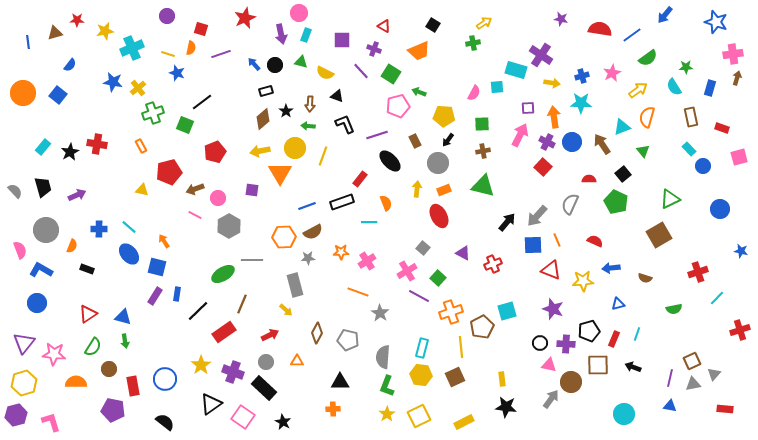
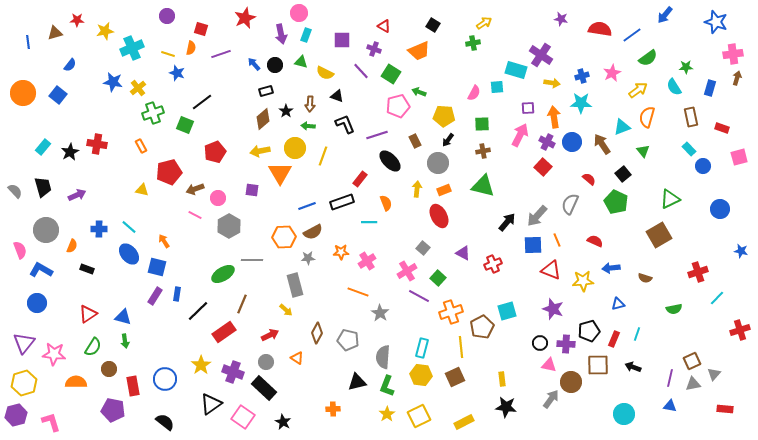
red semicircle at (589, 179): rotated 40 degrees clockwise
orange triangle at (297, 361): moved 3 px up; rotated 32 degrees clockwise
black triangle at (340, 382): moved 17 px right; rotated 12 degrees counterclockwise
